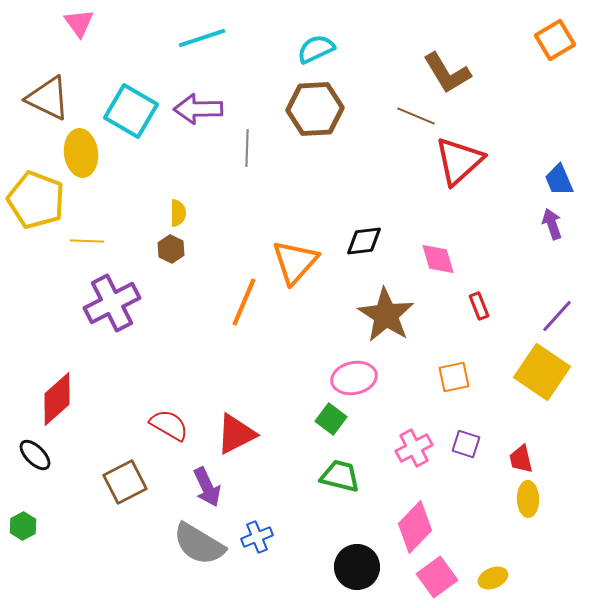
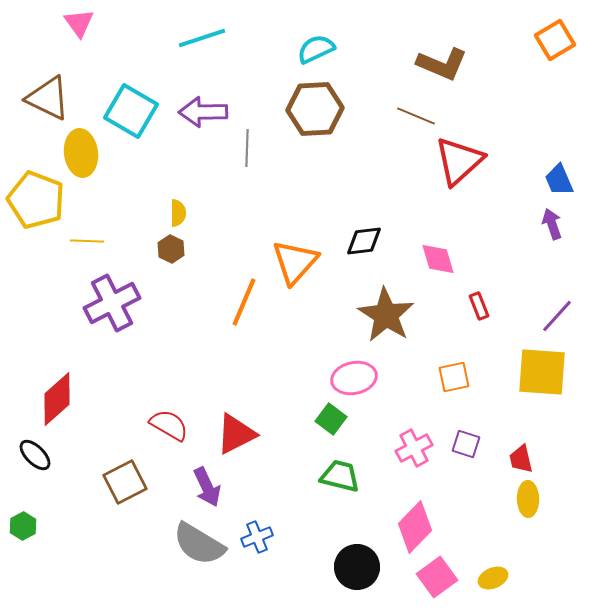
brown L-shape at (447, 73): moved 5 px left, 9 px up; rotated 36 degrees counterclockwise
purple arrow at (198, 109): moved 5 px right, 3 px down
yellow square at (542, 372): rotated 30 degrees counterclockwise
